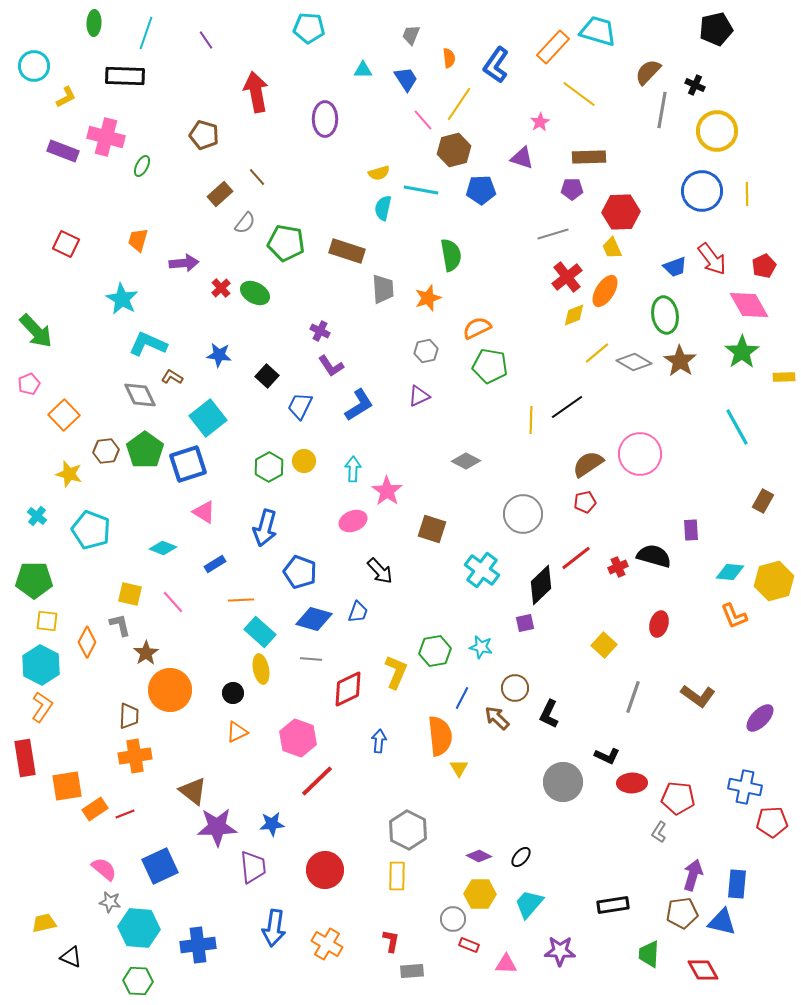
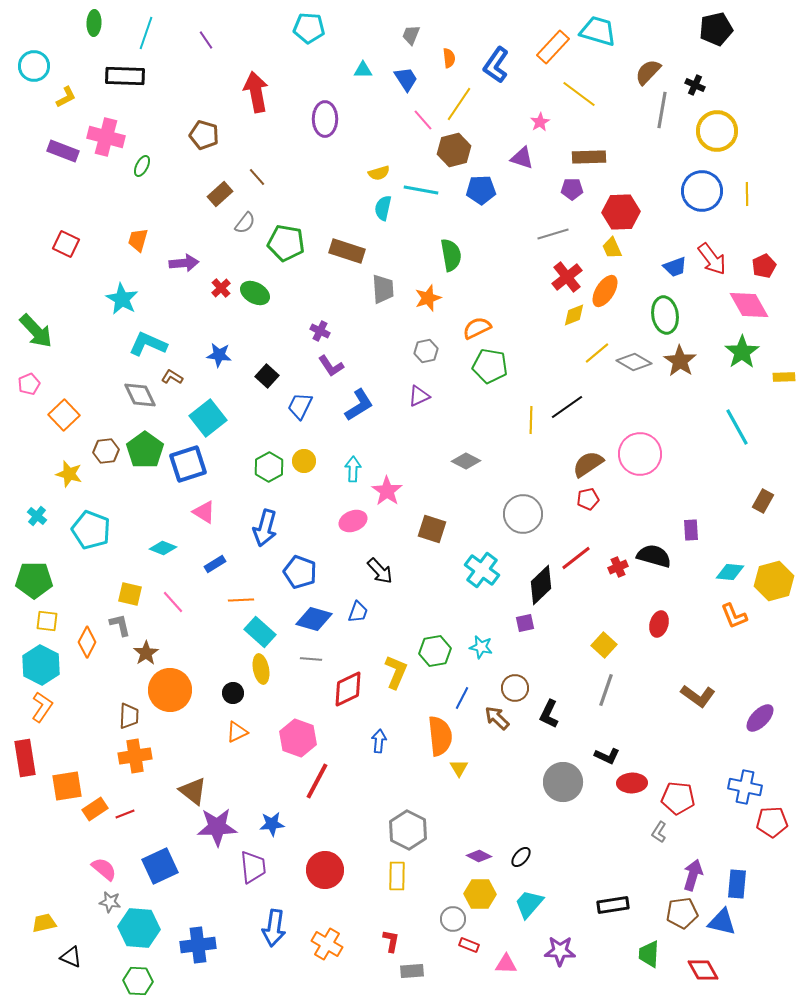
red pentagon at (585, 502): moved 3 px right, 3 px up
gray line at (633, 697): moved 27 px left, 7 px up
red line at (317, 781): rotated 18 degrees counterclockwise
